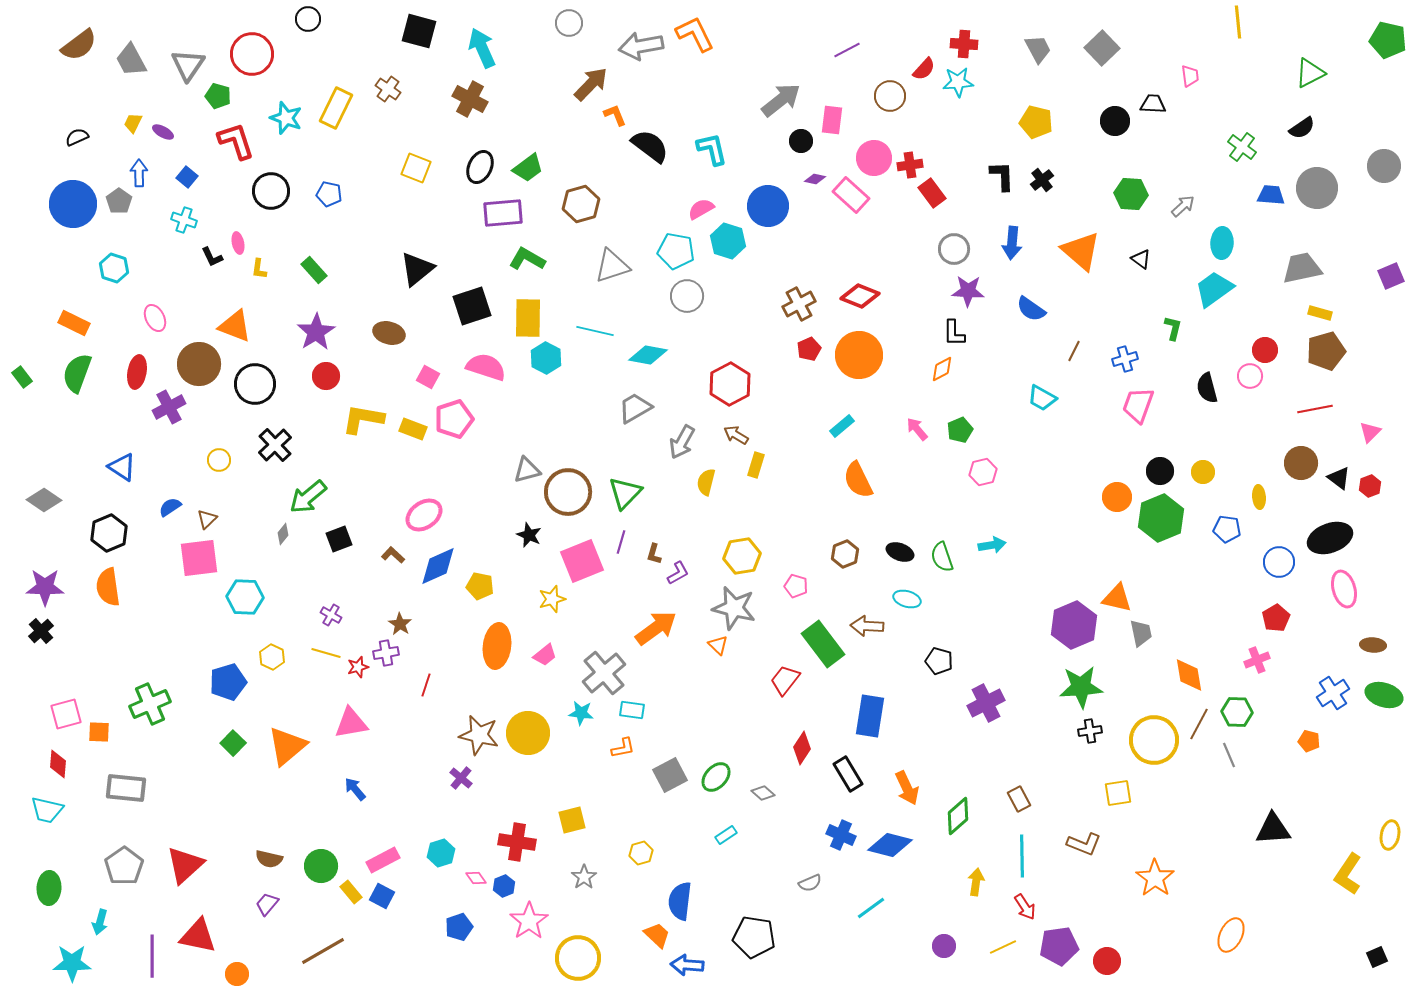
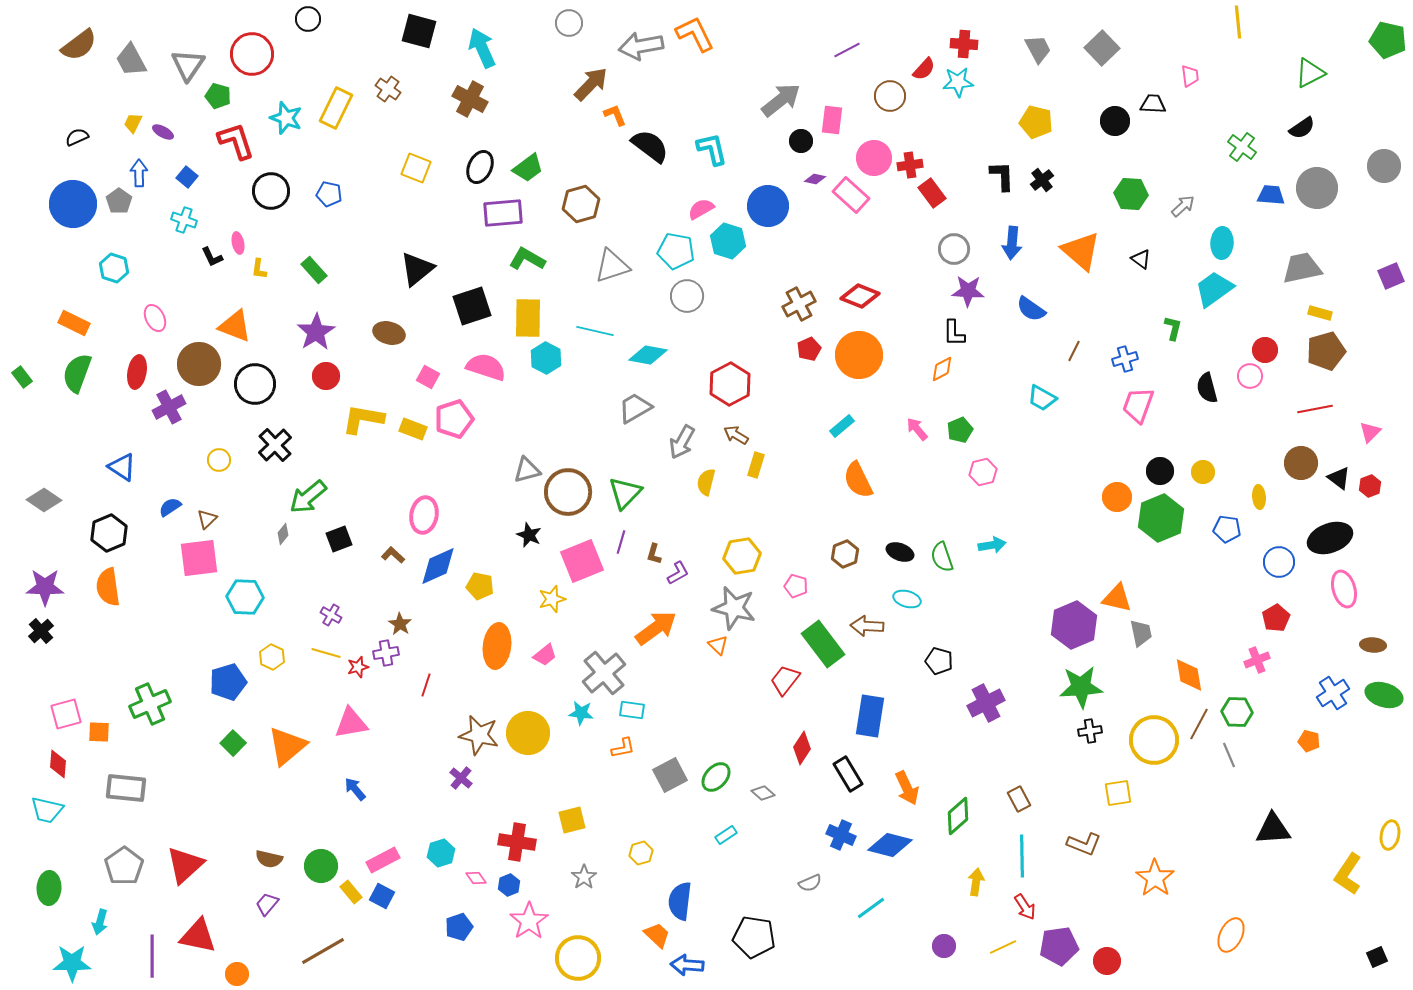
pink ellipse at (424, 515): rotated 45 degrees counterclockwise
blue hexagon at (504, 886): moved 5 px right, 1 px up
